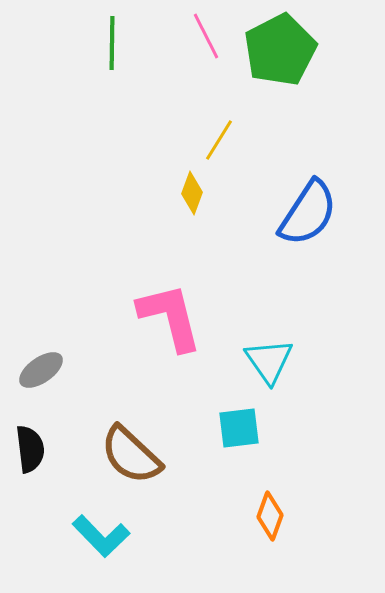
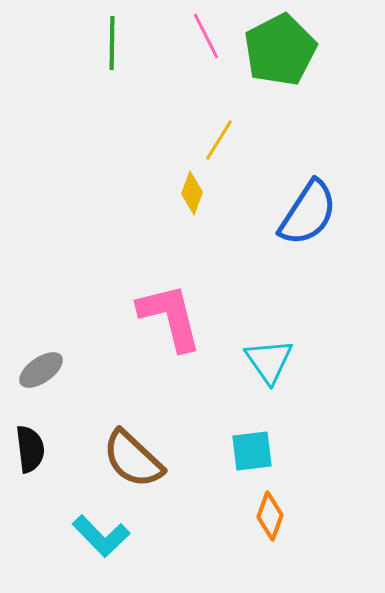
cyan square: moved 13 px right, 23 px down
brown semicircle: moved 2 px right, 4 px down
